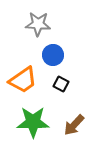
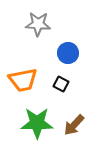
blue circle: moved 15 px right, 2 px up
orange trapezoid: rotated 24 degrees clockwise
green star: moved 4 px right, 1 px down
